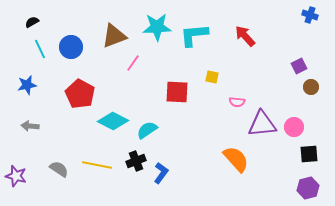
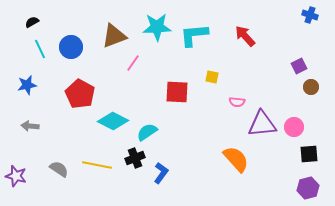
cyan semicircle: moved 2 px down
black cross: moved 1 px left, 3 px up
